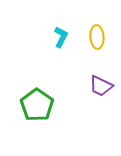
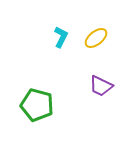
yellow ellipse: moved 1 px left, 1 px down; rotated 55 degrees clockwise
green pentagon: rotated 20 degrees counterclockwise
